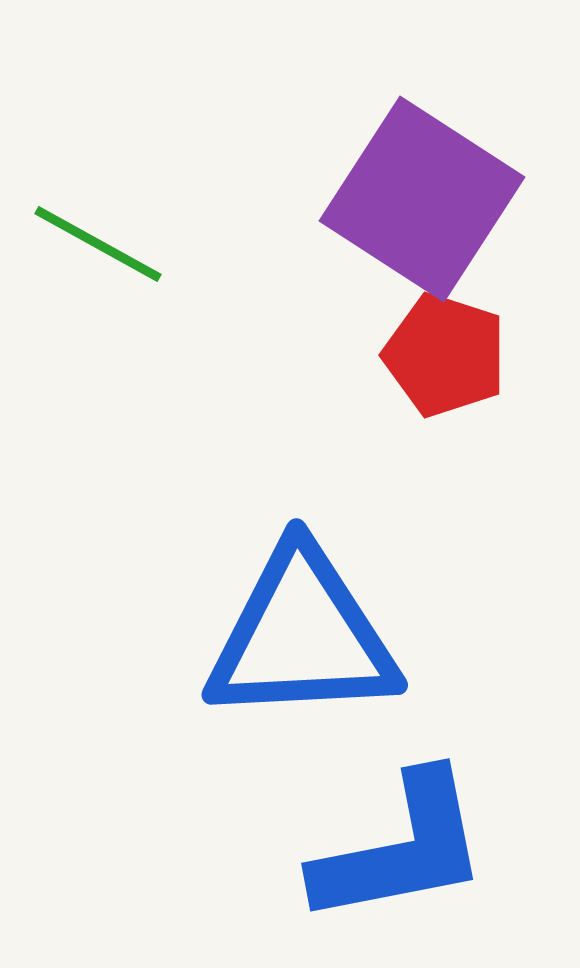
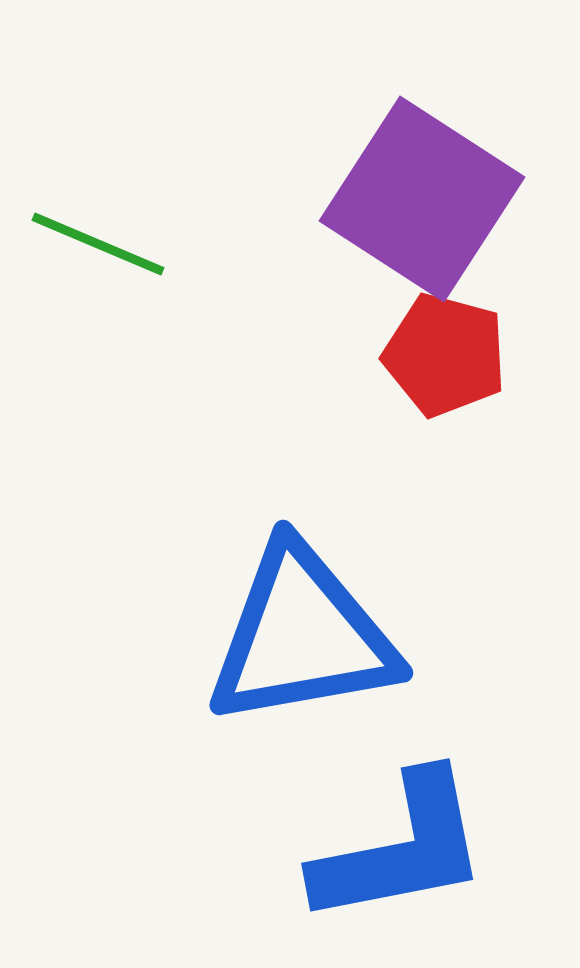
green line: rotated 6 degrees counterclockwise
red pentagon: rotated 3 degrees counterclockwise
blue triangle: rotated 7 degrees counterclockwise
